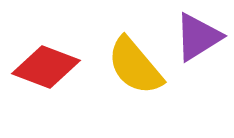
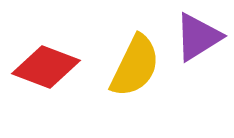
yellow semicircle: rotated 114 degrees counterclockwise
